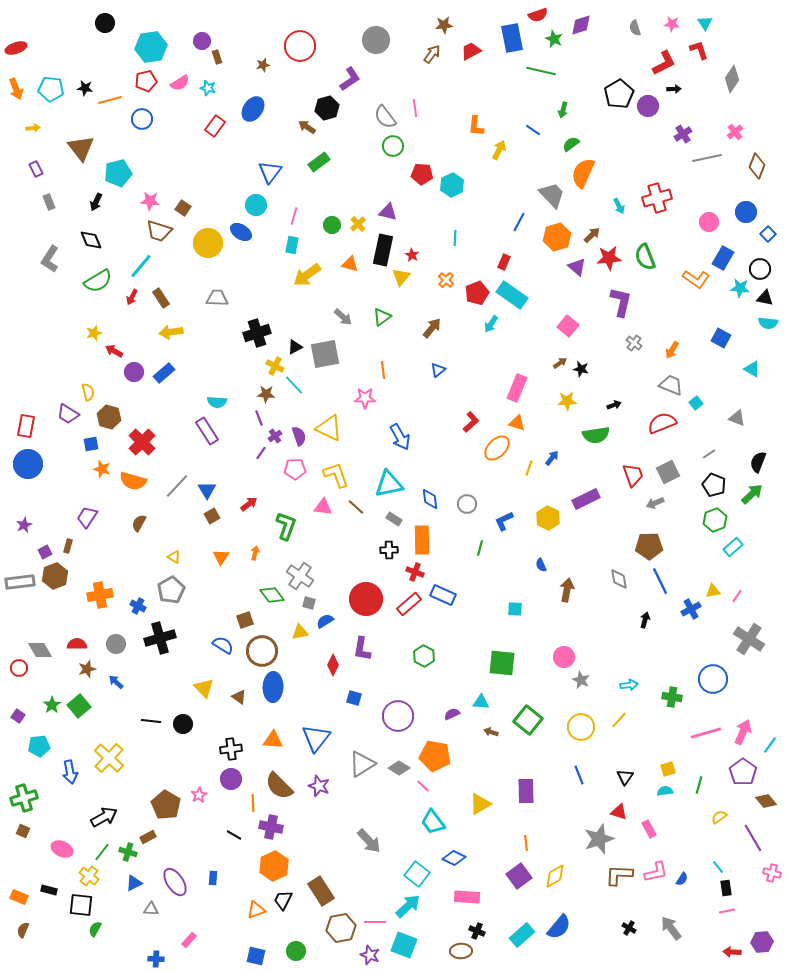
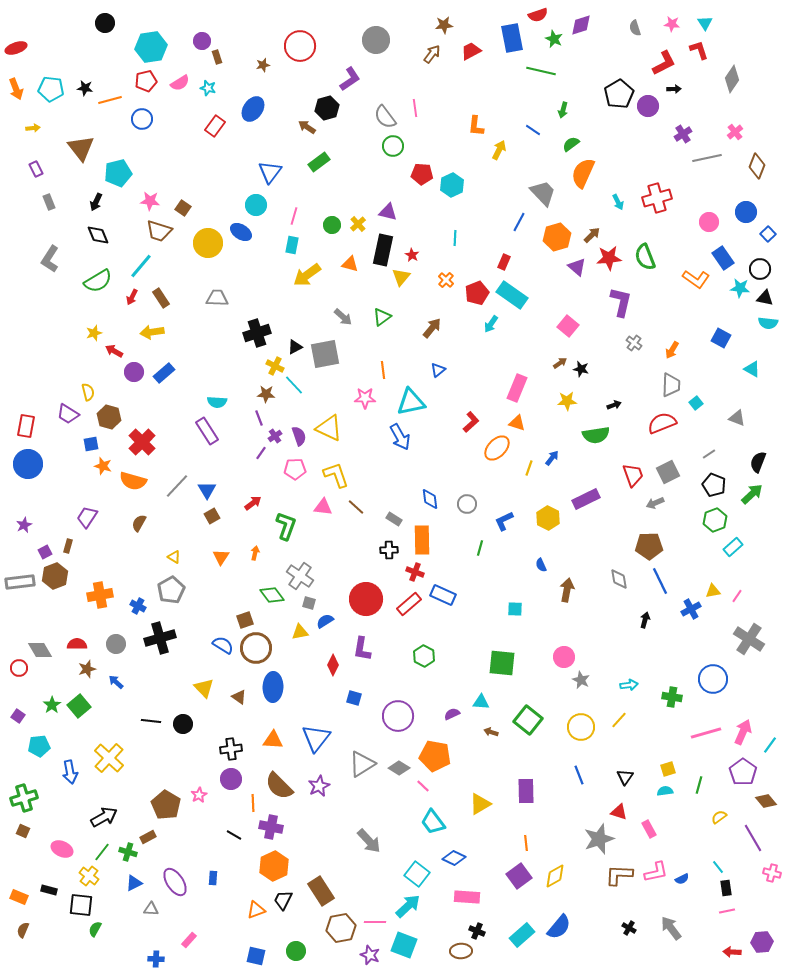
gray trapezoid at (552, 195): moved 9 px left, 2 px up
cyan arrow at (619, 206): moved 1 px left, 4 px up
black diamond at (91, 240): moved 7 px right, 5 px up
blue rectangle at (723, 258): rotated 65 degrees counterclockwise
yellow arrow at (171, 332): moved 19 px left
gray trapezoid at (671, 385): rotated 70 degrees clockwise
orange star at (102, 469): moved 1 px right, 3 px up
cyan triangle at (389, 484): moved 22 px right, 82 px up
red arrow at (249, 504): moved 4 px right, 1 px up
brown circle at (262, 651): moved 6 px left, 3 px up
purple star at (319, 786): rotated 25 degrees clockwise
blue semicircle at (682, 879): rotated 32 degrees clockwise
